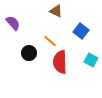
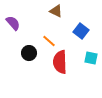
orange line: moved 1 px left
cyan square: moved 2 px up; rotated 16 degrees counterclockwise
